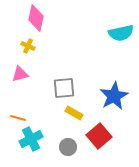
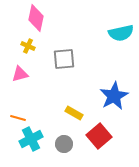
gray square: moved 29 px up
gray circle: moved 4 px left, 3 px up
